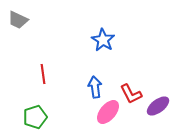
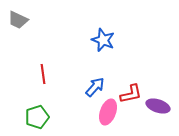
blue star: rotated 10 degrees counterclockwise
blue arrow: rotated 50 degrees clockwise
red L-shape: rotated 75 degrees counterclockwise
purple ellipse: rotated 55 degrees clockwise
pink ellipse: rotated 20 degrees counterclockwise
green pentagon: moved 2 px right
